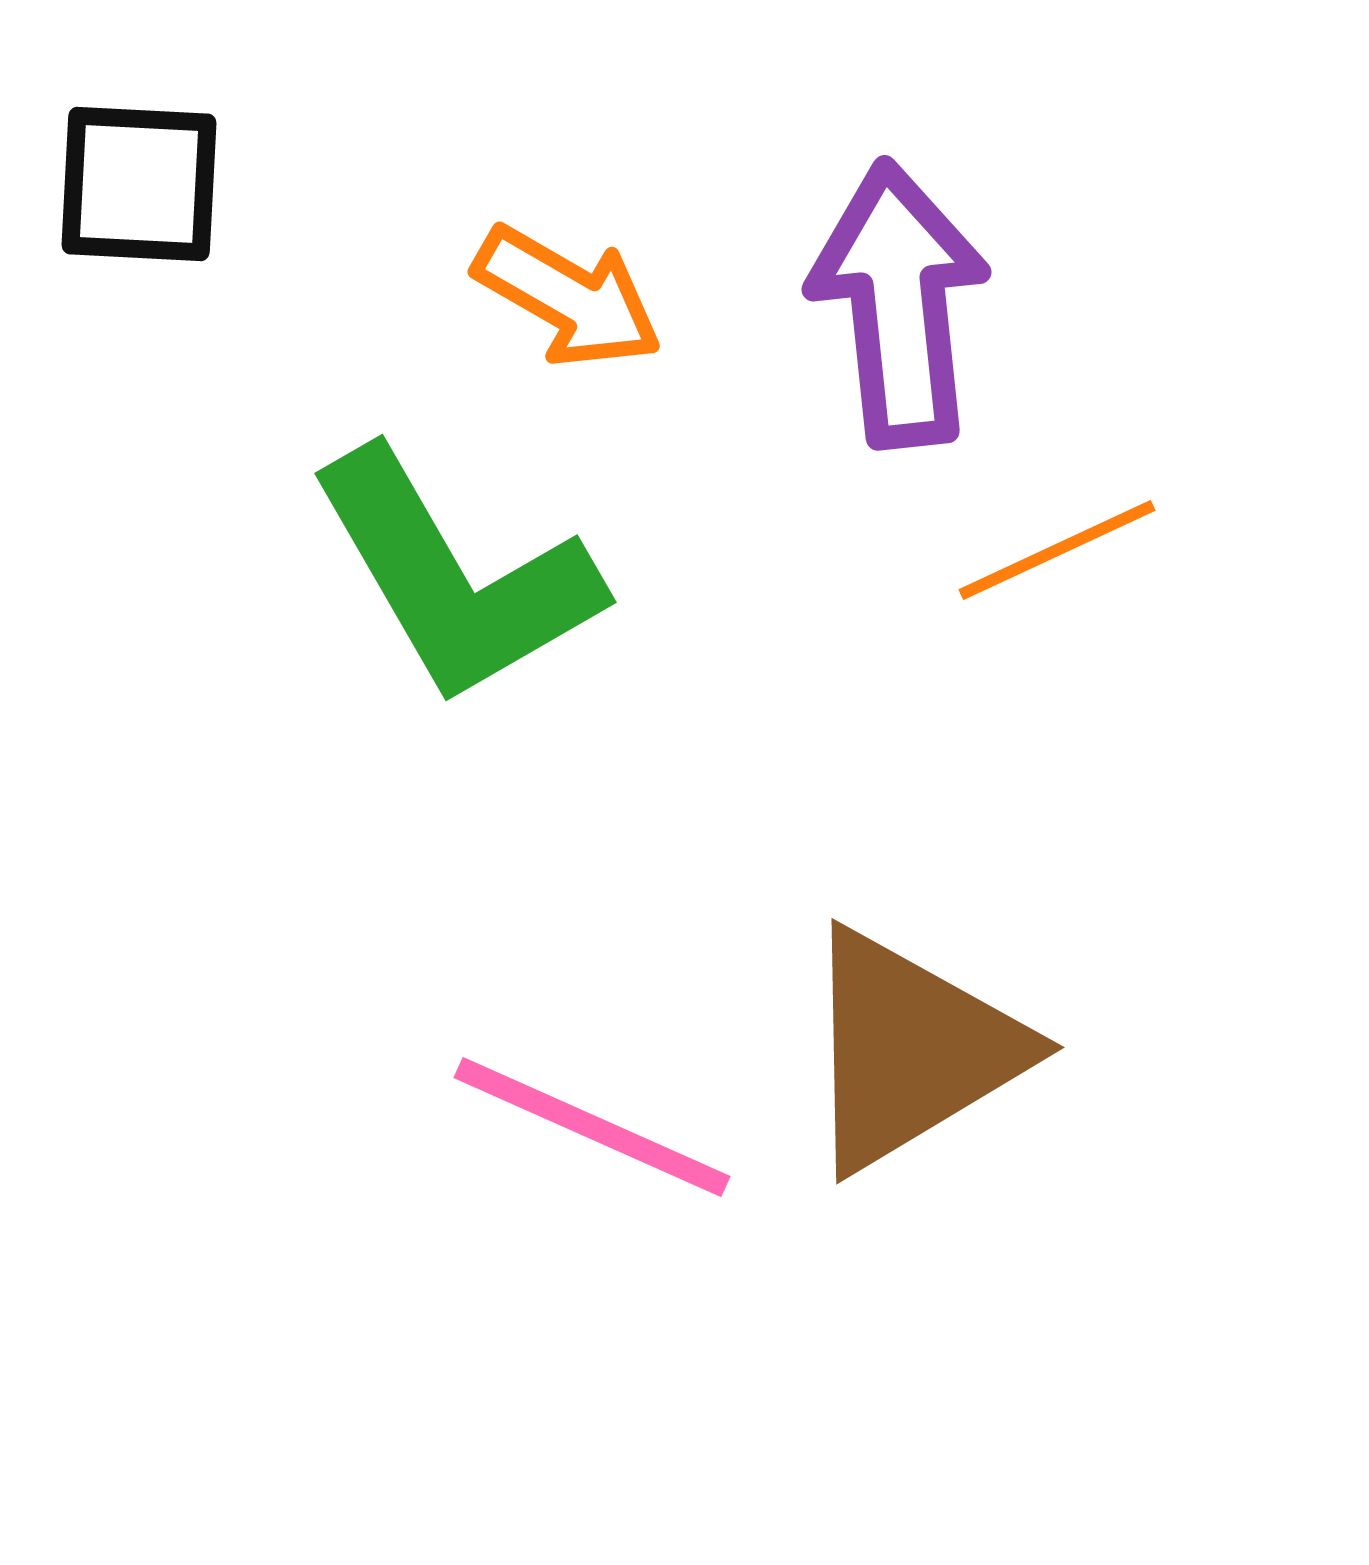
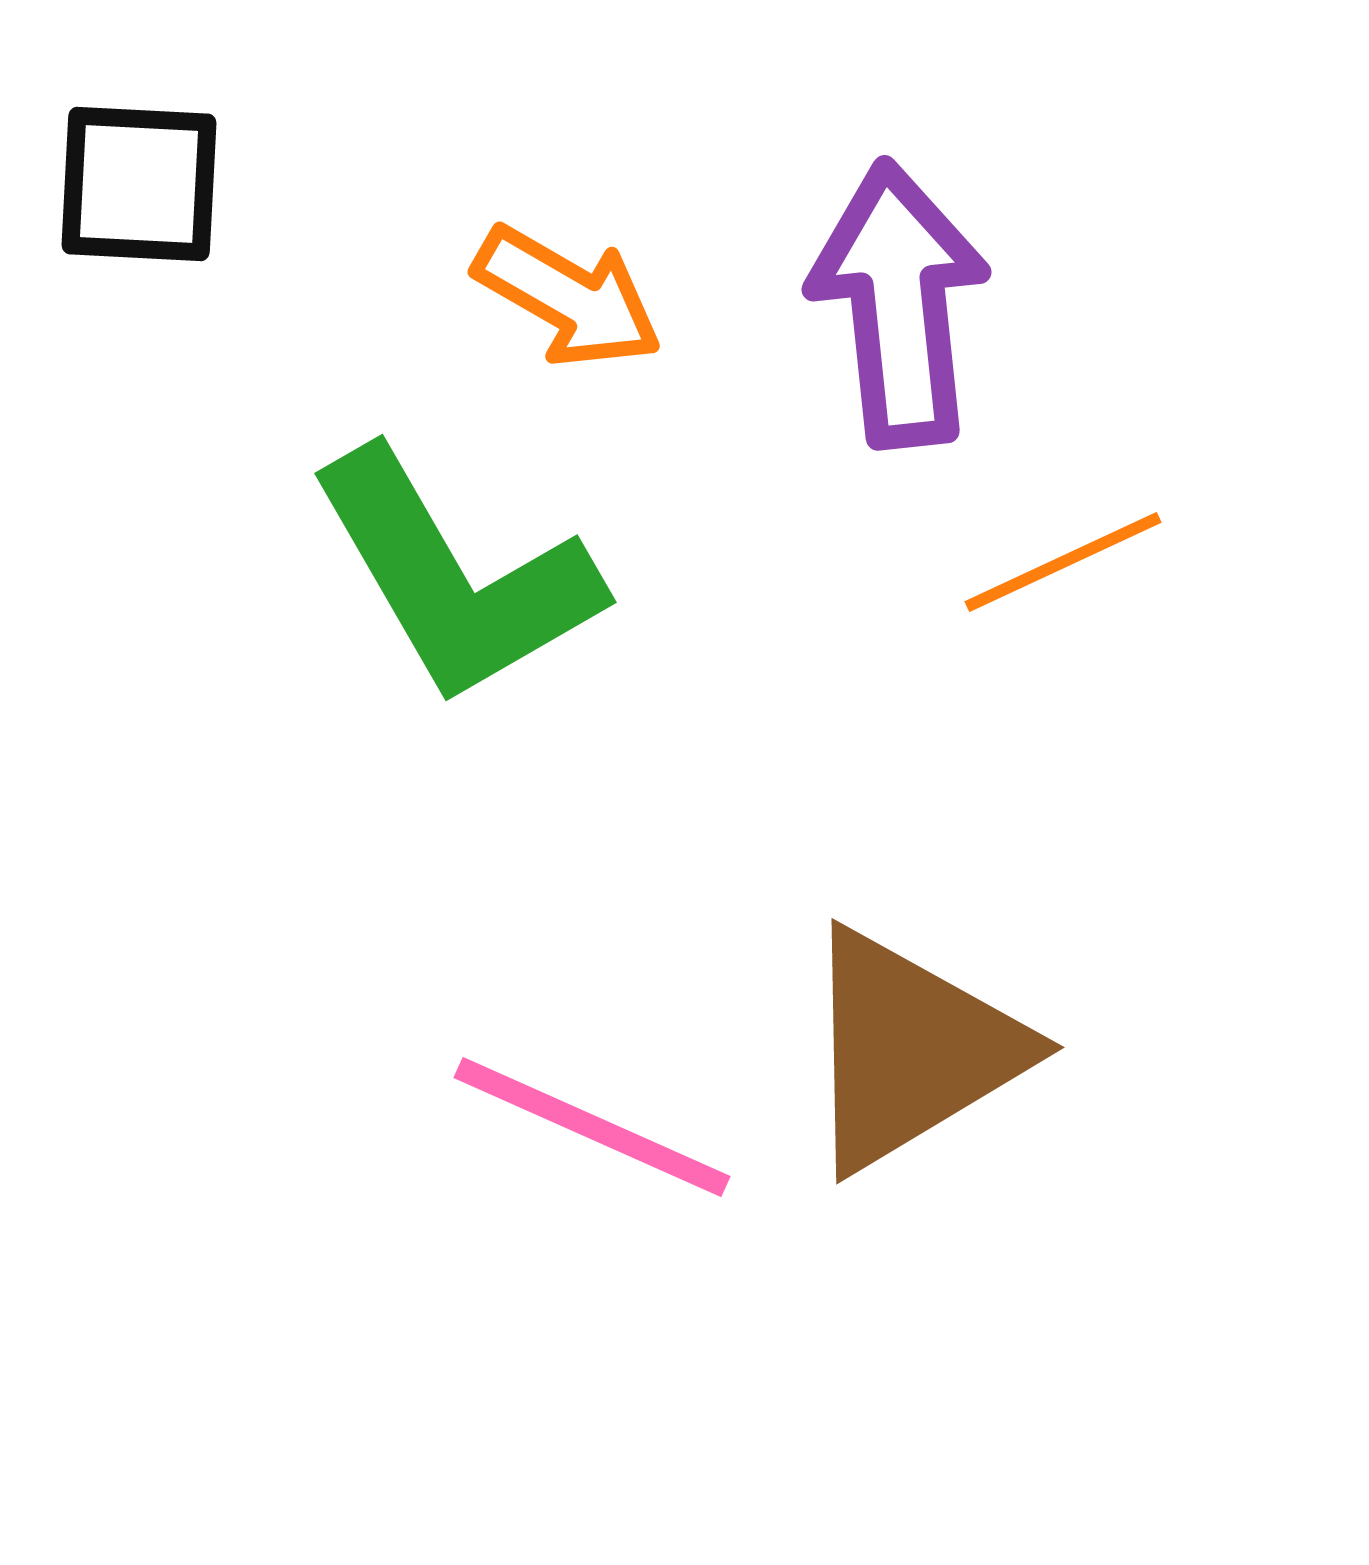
orange line: moved 6 px right, 12 px down
